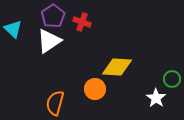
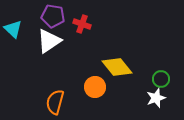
purple pentagon: rotated 30 degrees counterclockwise
red cross: moved 2 px down
yellow diamond: rotated 48 degrees clockwise
green circle: moved 11 px left
orange circle: moved 2 px up
white star: rotated 18 degrees clockwise
orange semicircle: moved 1 px up
